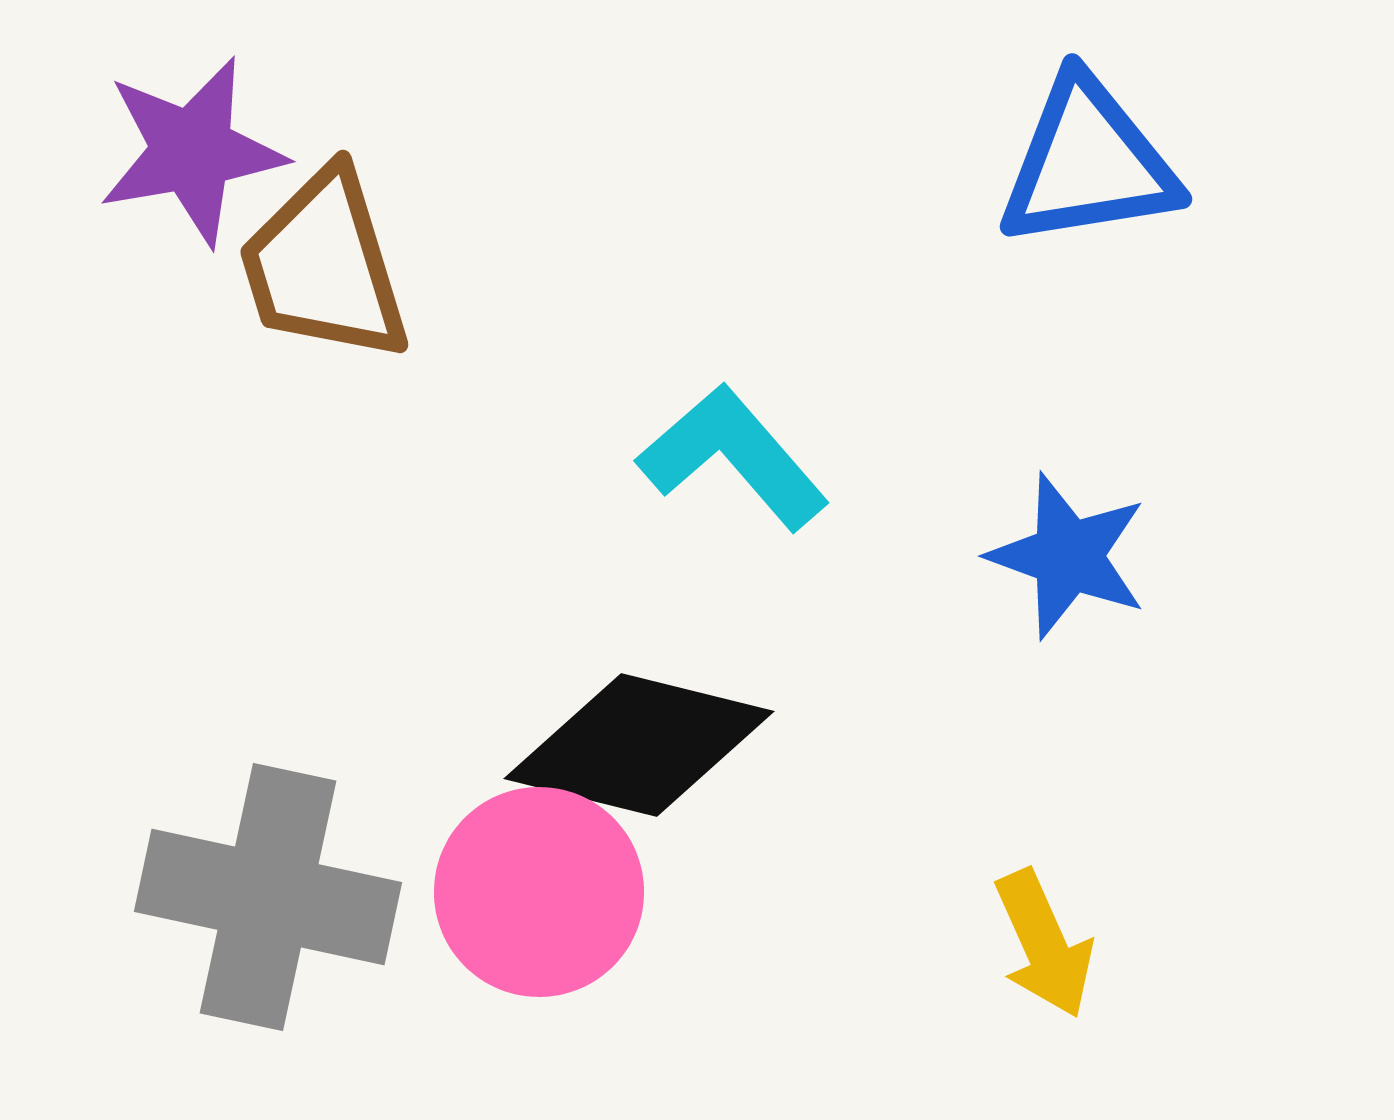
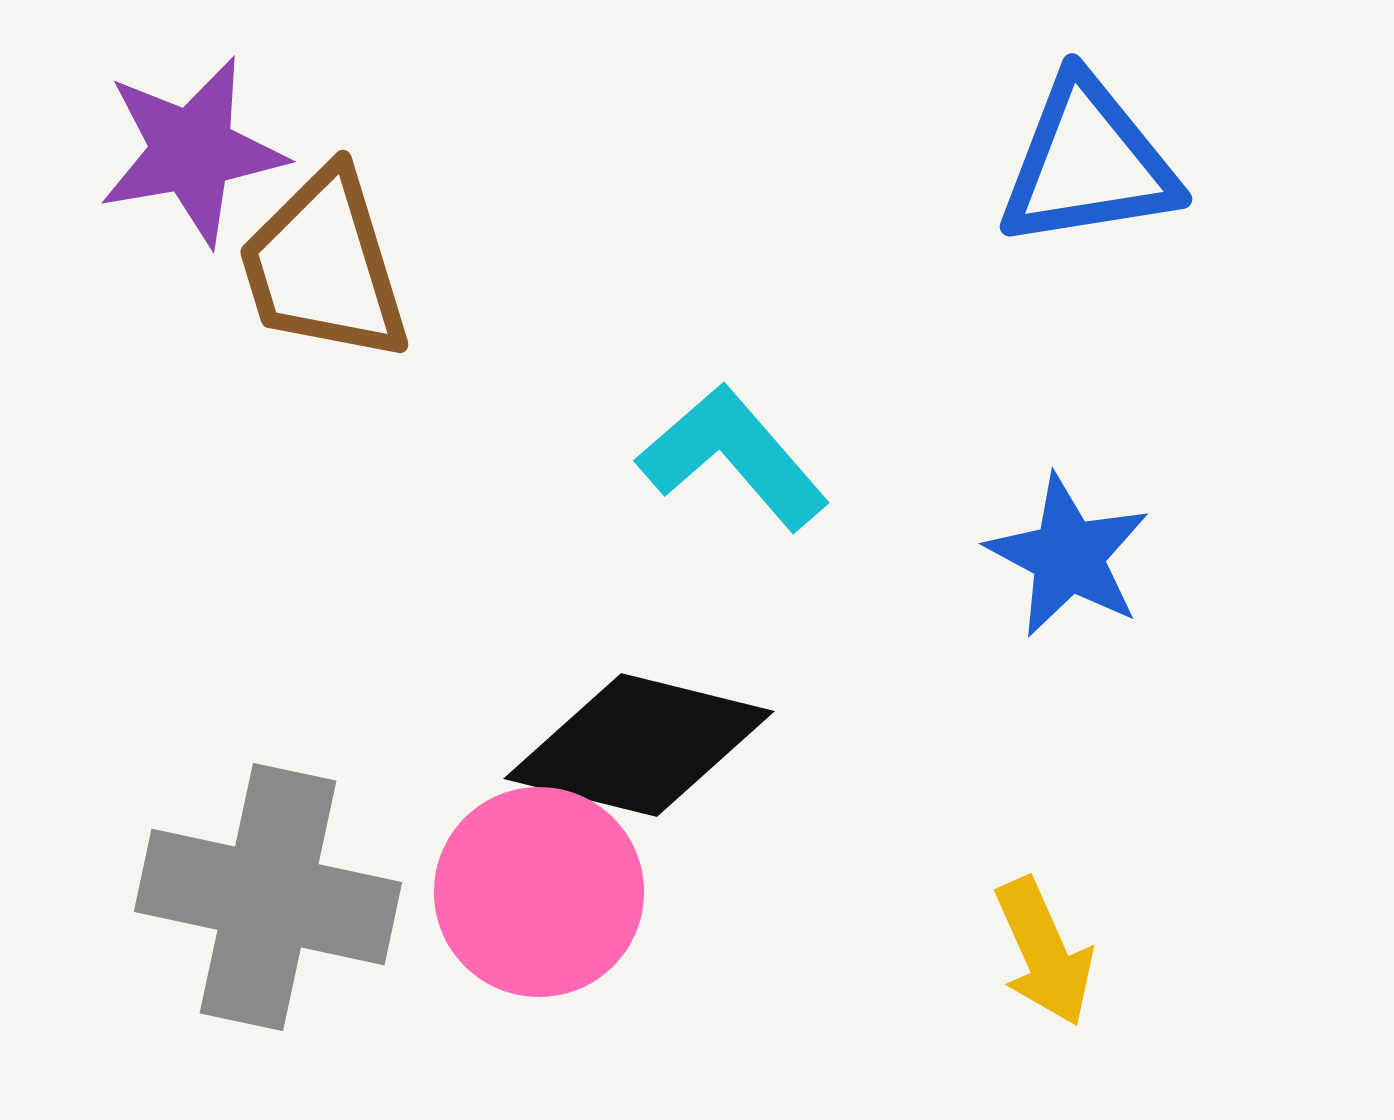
blue star: rotated 8 degrees clockwise
yellow arrow: moved 8 px down
